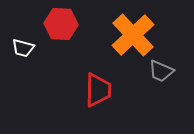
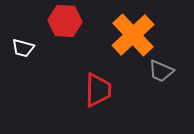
red hexagon: moved 4 px right, 3 px up
